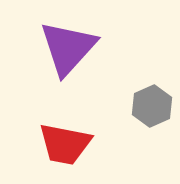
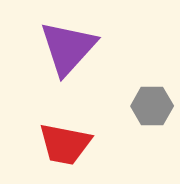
gray hexagon: rotated 24 degrees clockwise
